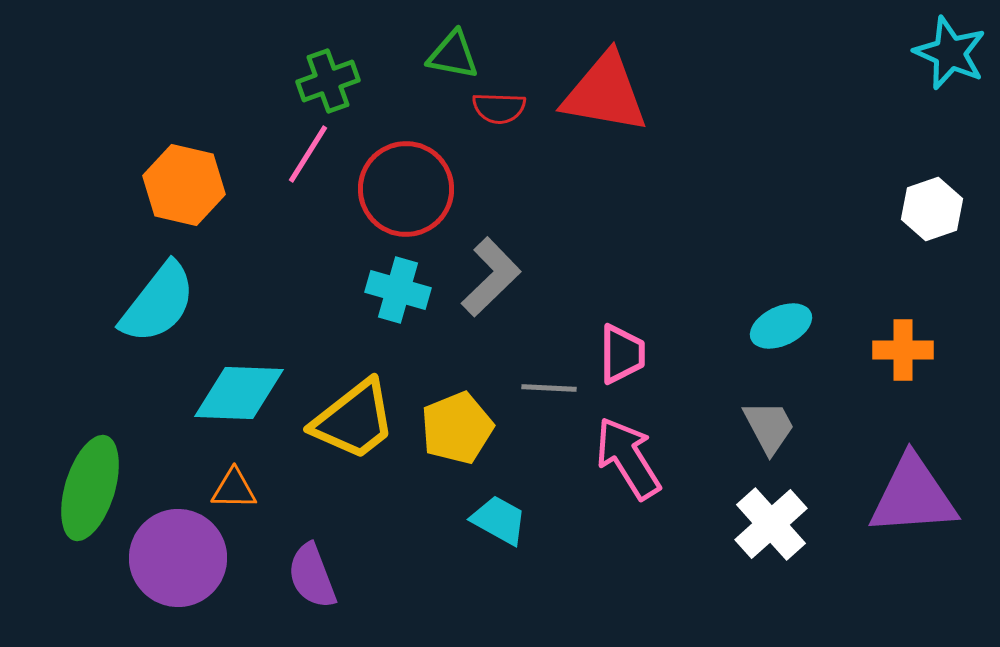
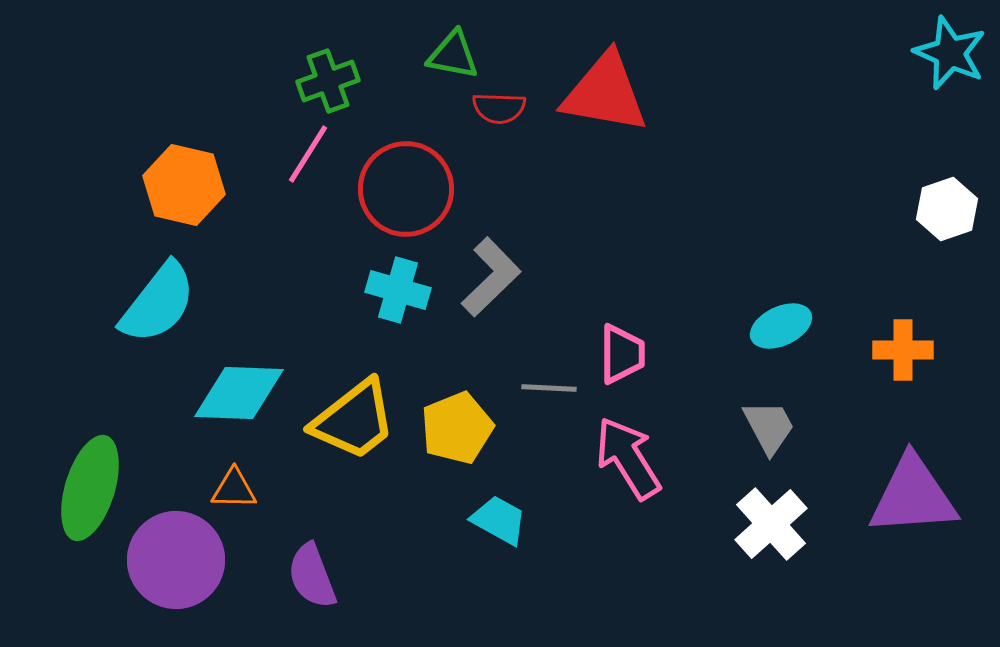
white hexagon: moved 15 px right
purple circle: moved 2 px left, 2 px down
